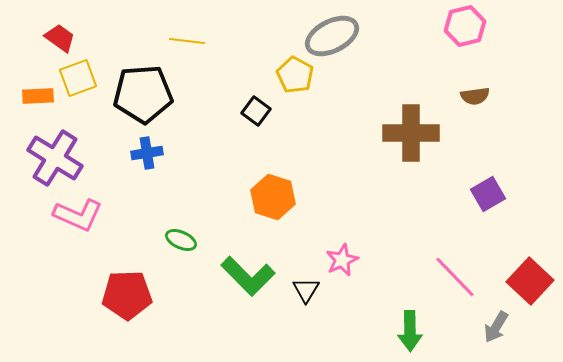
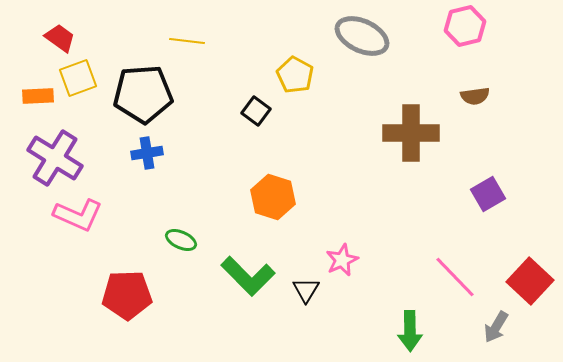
gray ellipse: moved 30 px right; rotated 52 degrees clockwise
